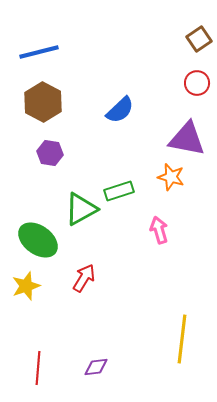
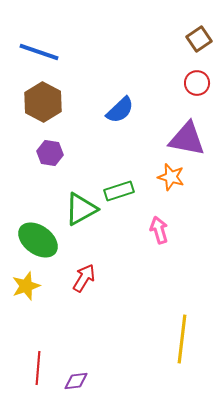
blue line: rotated 33 degrees clockwise
purple diamond: moved 20 px left, 14 px down
